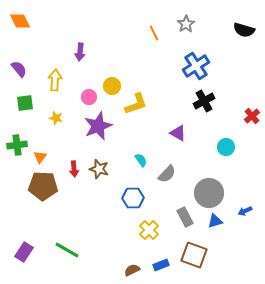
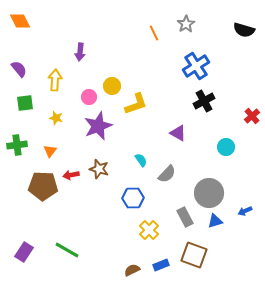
orange triangle: moved 10 px right, 6 px up
red arrow: moved 3 px left, 6 px down; rotated 84 degrees clockwise
